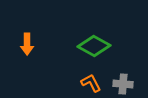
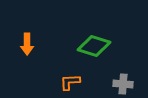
green diamond: rotated 12 degrees counterclockwise
orange L-shape: moved 21 px left, 1 px up; rotated 65 degrees counterclockwise
